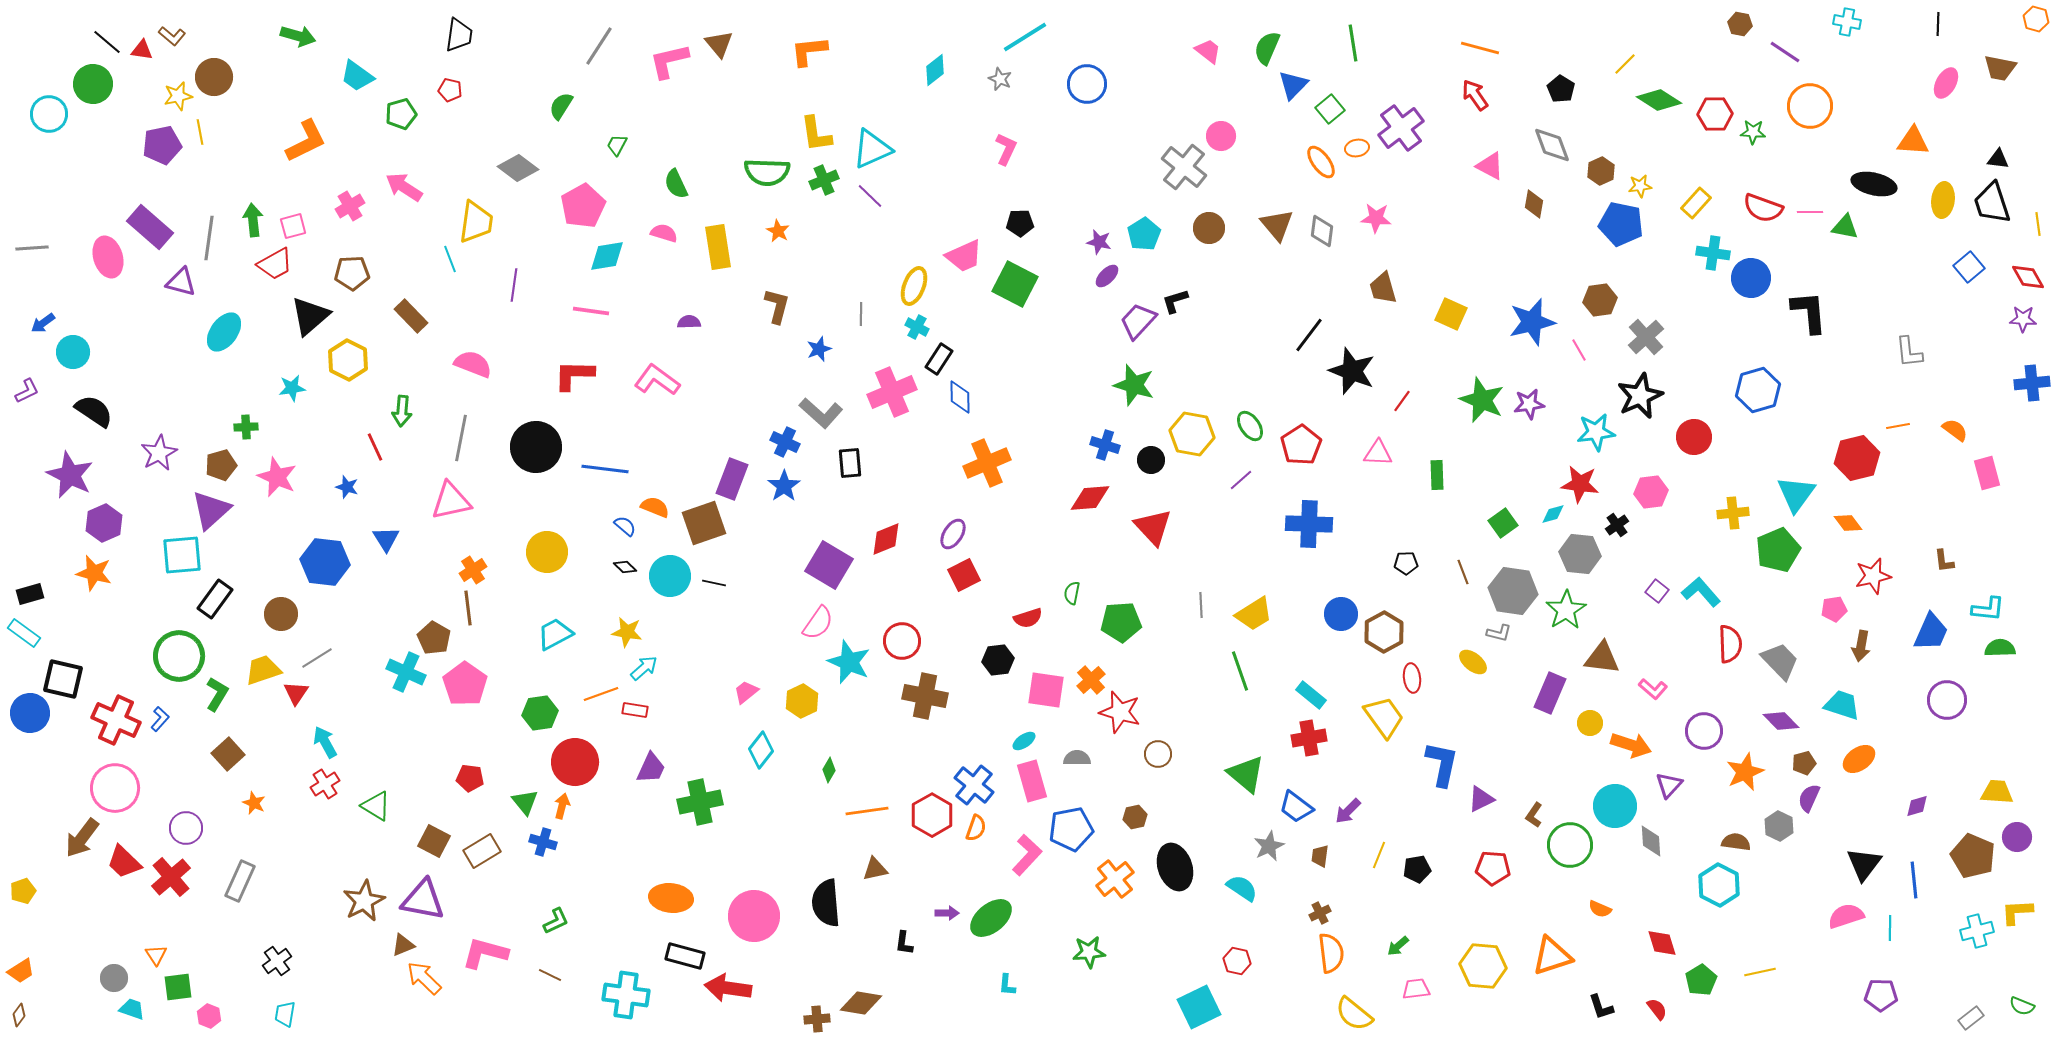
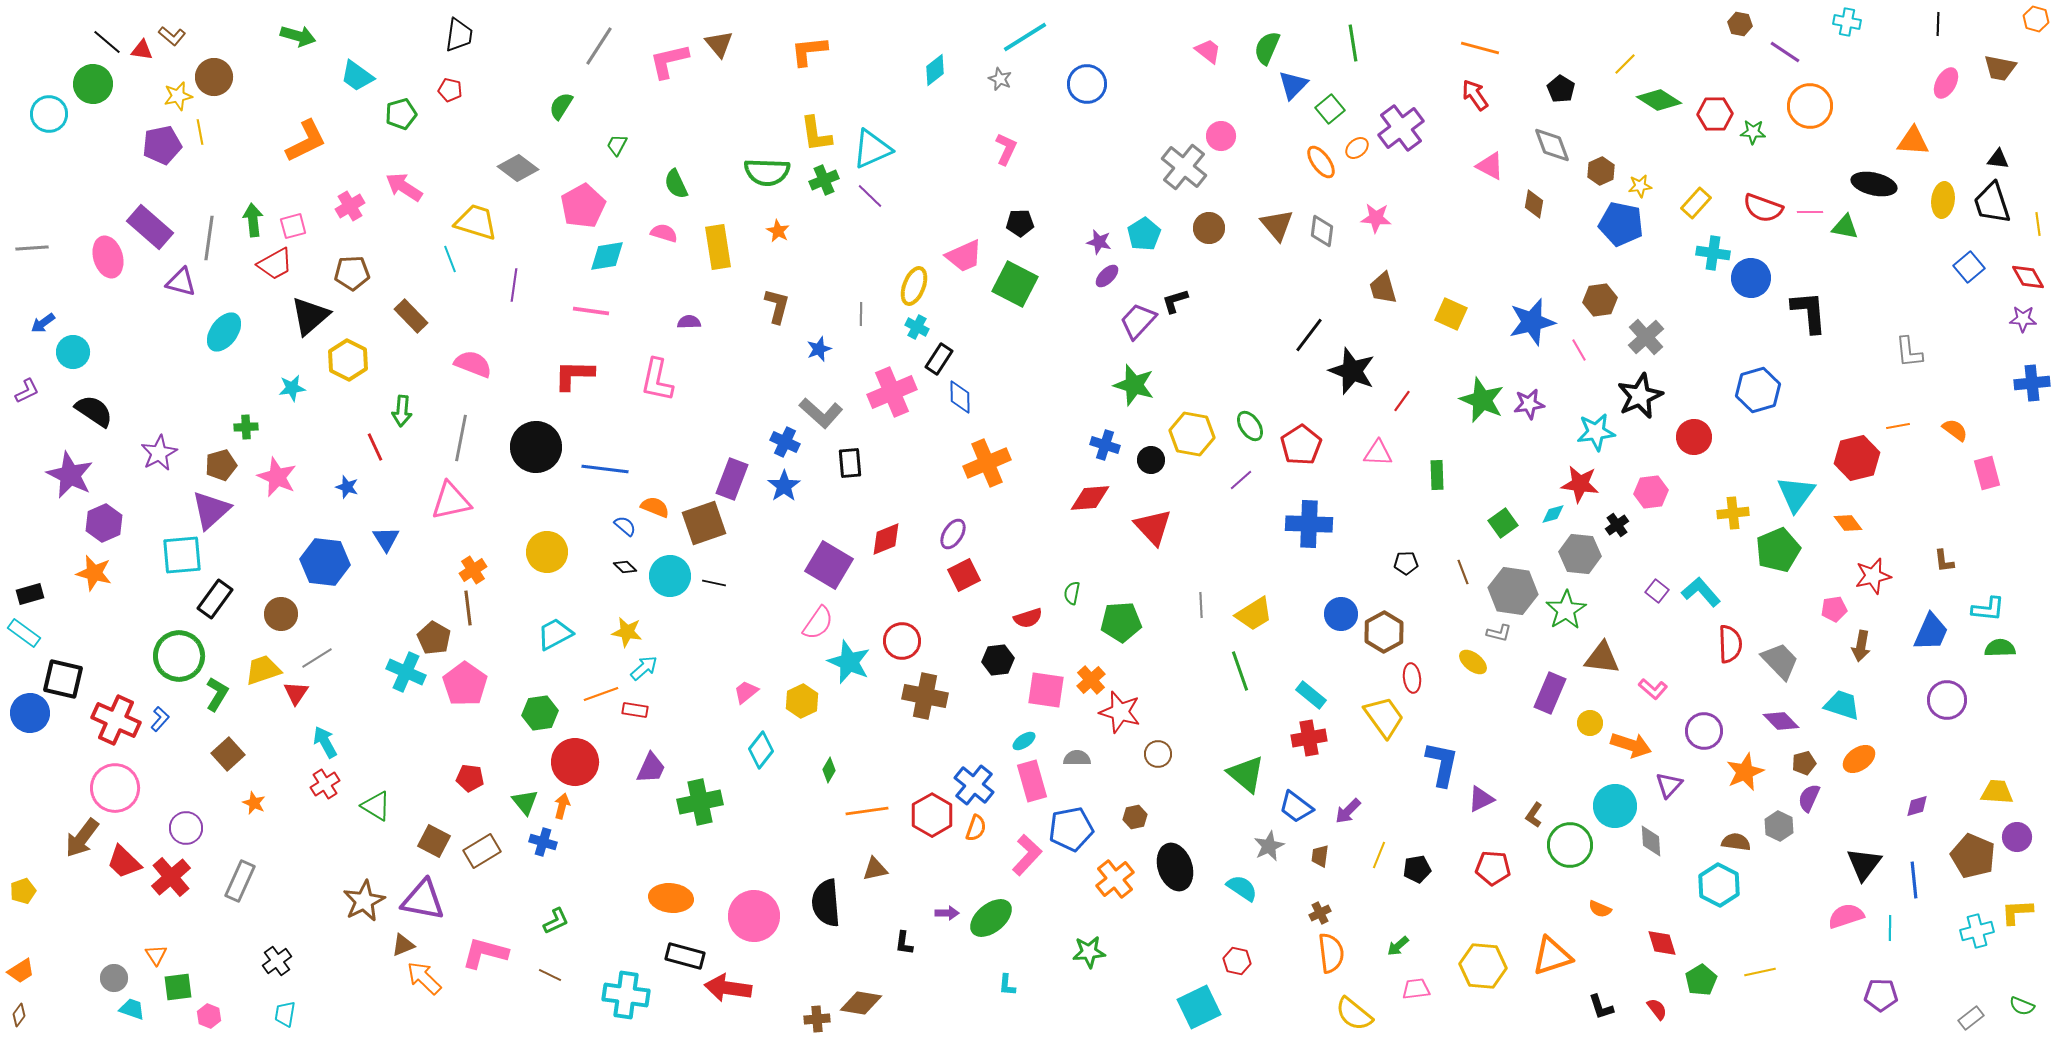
orange ellipse at (1357, 148): rotated 30 degrees counterclockwise
yellow trapezoid at (476, 222): rotated 81 degrees counterclockwise
pink L-shape at (657, 380): rotated 114 degrees counterclockwise
